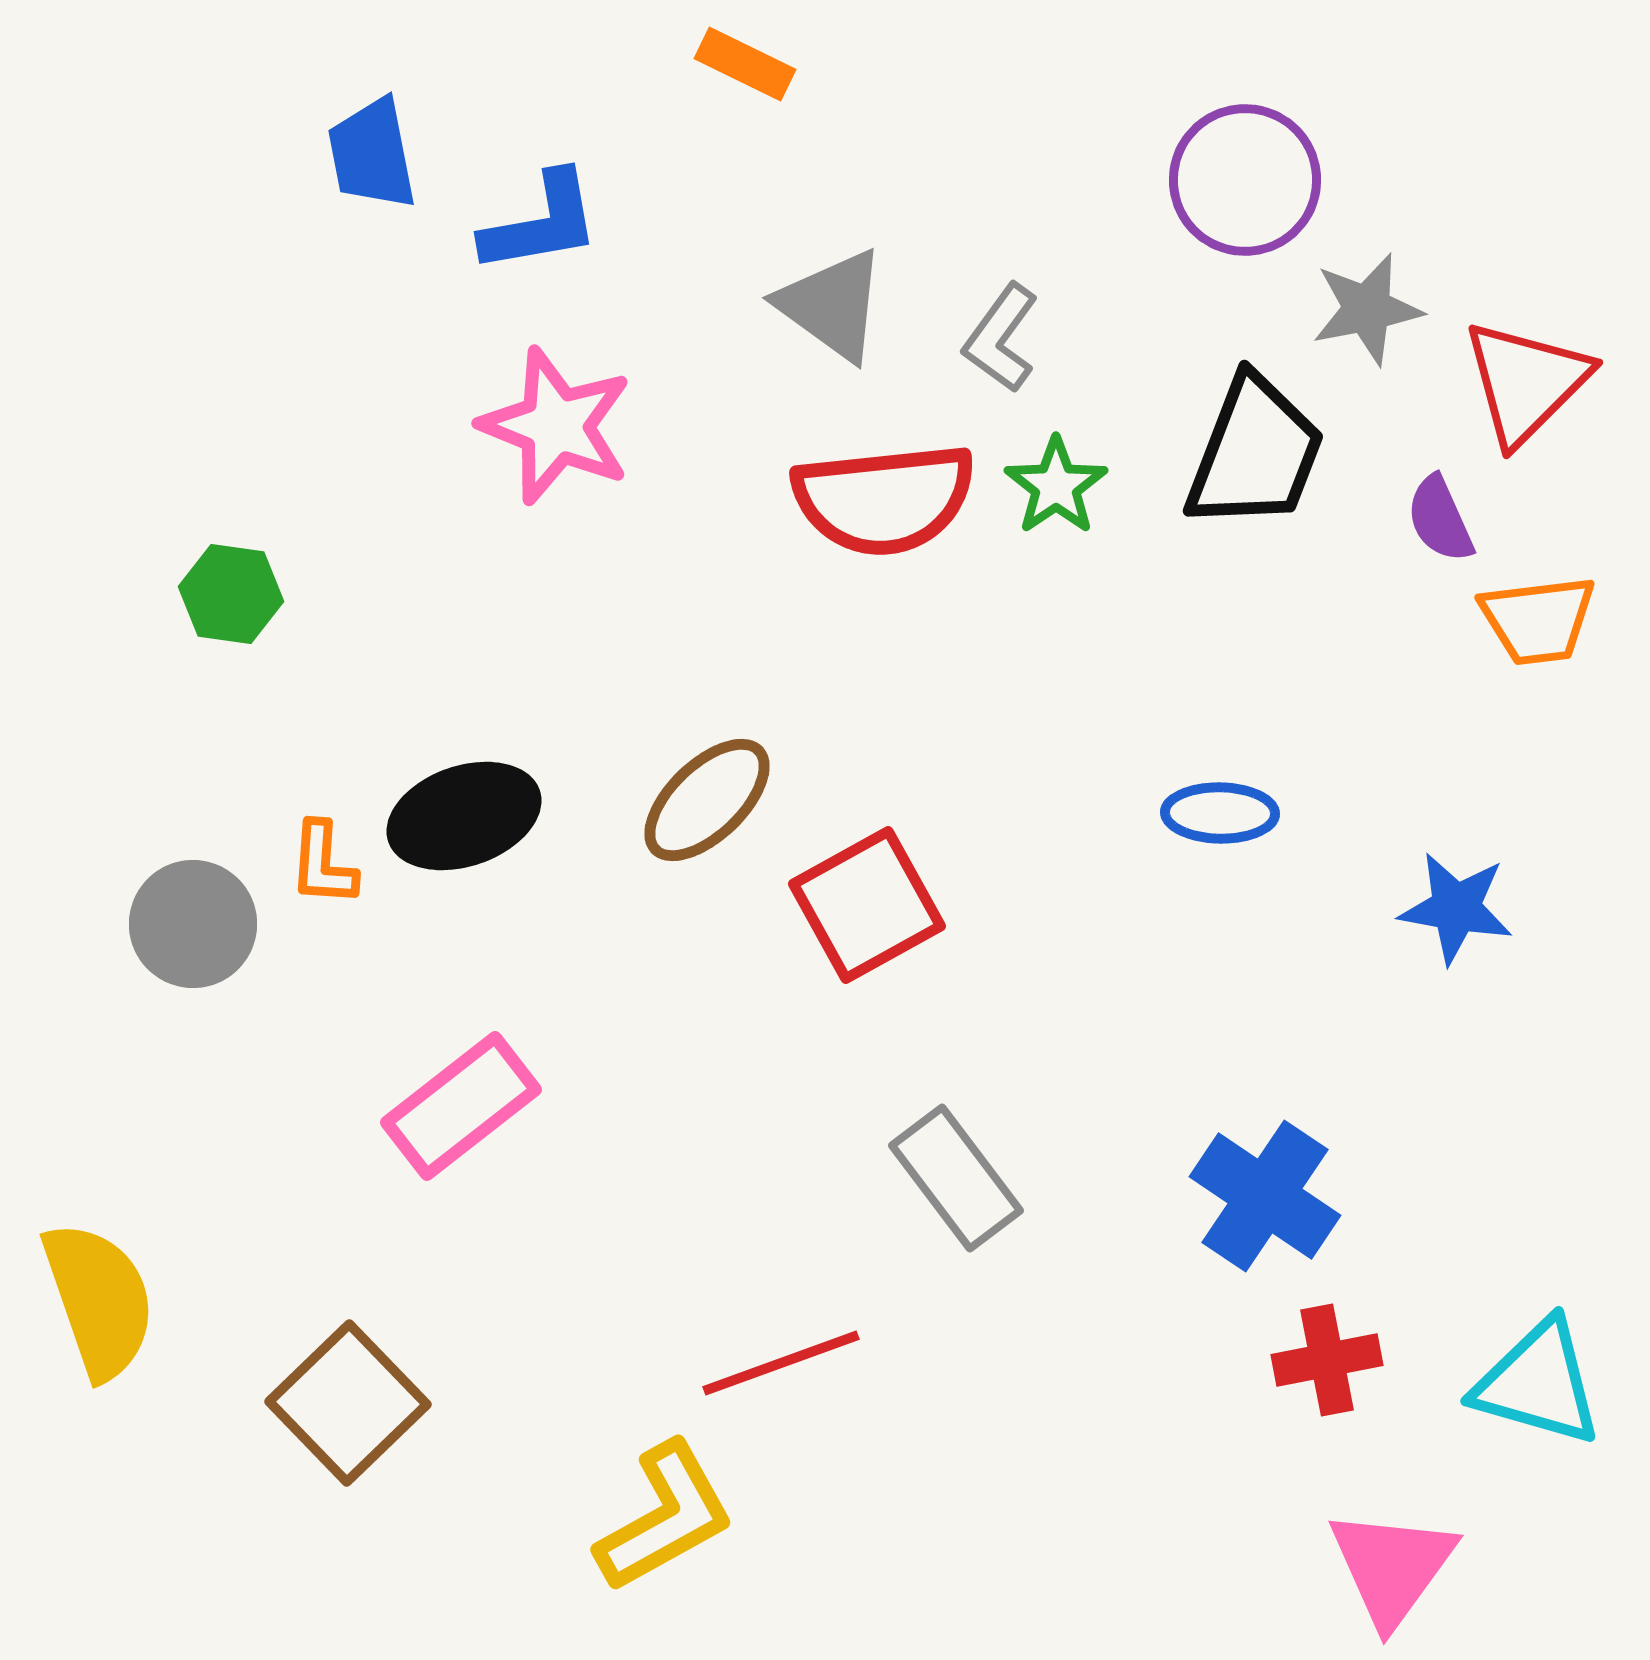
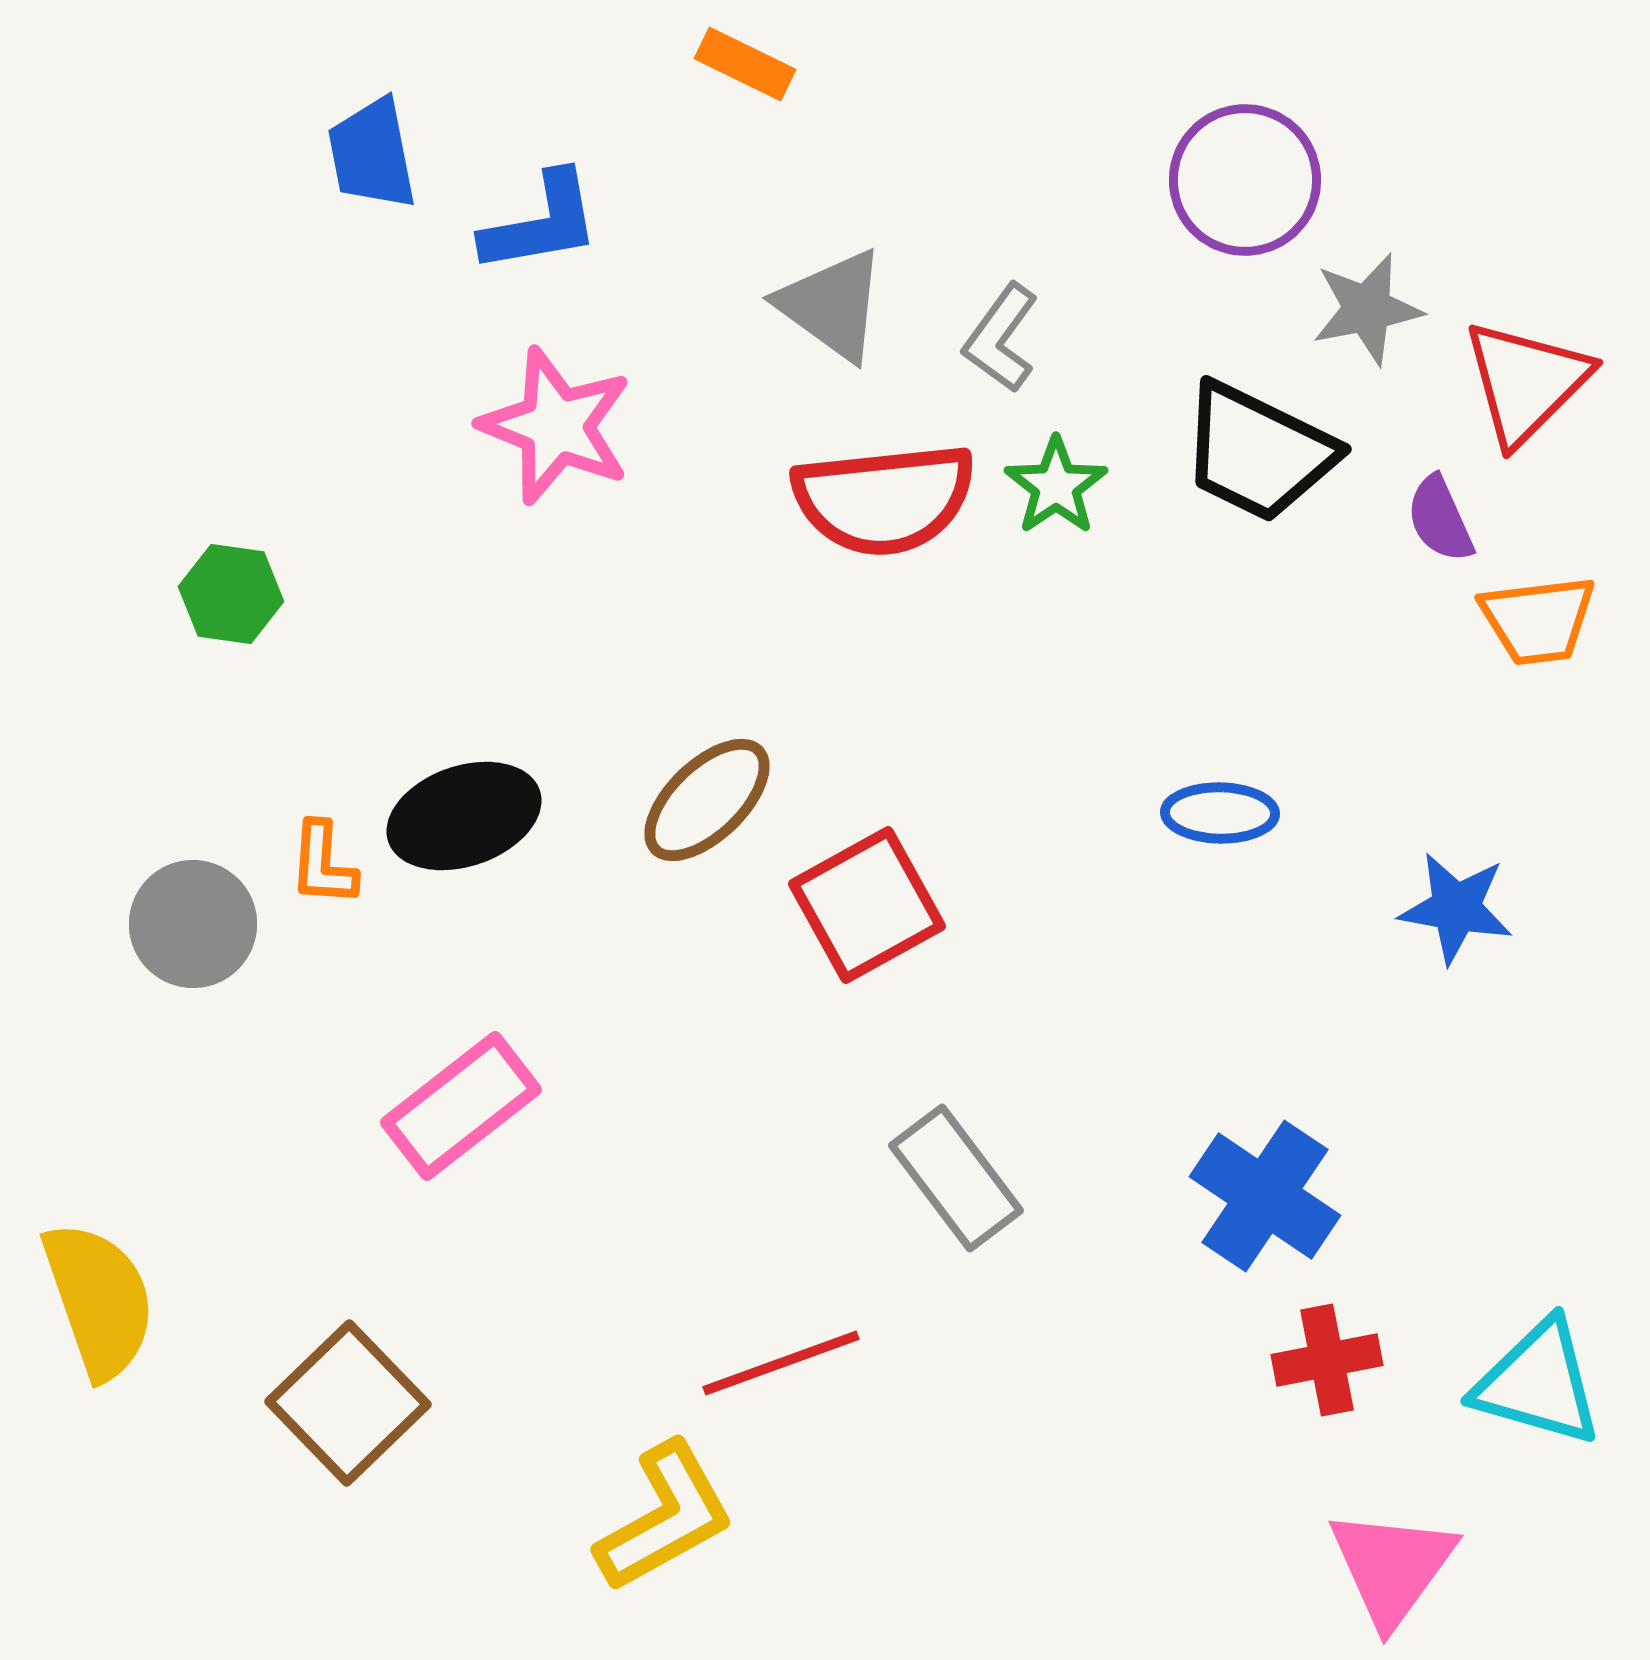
black trapezoid: moved 3 px right, 1 px up; rotated 95 degrees clockwise
